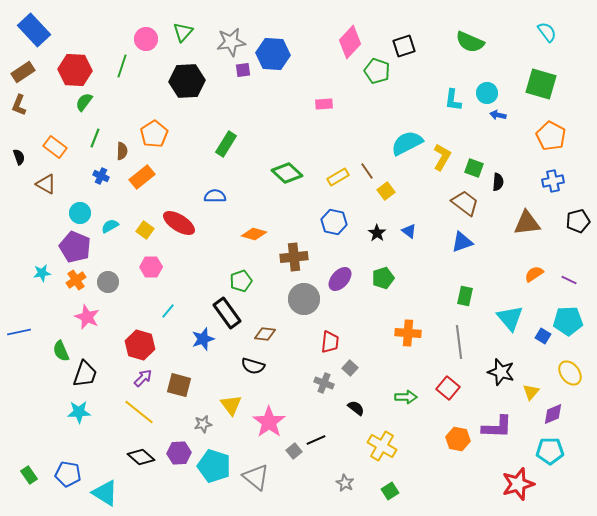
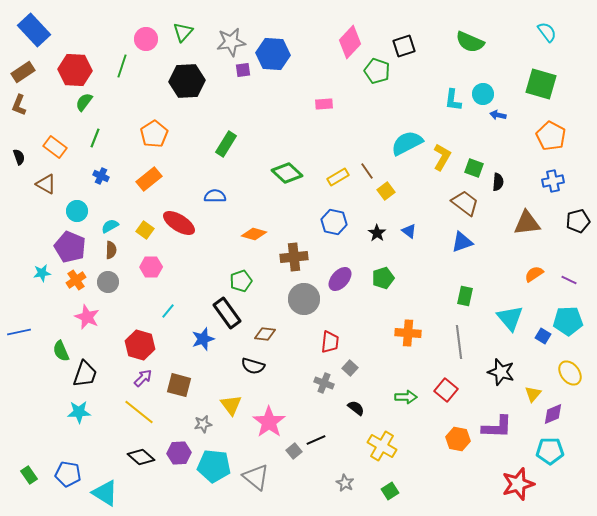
cyan circle at (487, 93): moved 4 px left, 1 px down
brown semicircle at (122, 151): moved 11 px left, 99 px down
orange rectangle at (142, 177): moved 7 px right, 2 px down
cyan circle at (80, 213): moved 3 px left, 2 px up
purple pentagon at (75, 247): moved 5 px left
red square at (448, 388): moved 2 px left, 2 px down
yellow triangle at (531, 392): moved 2 px right, 2 px down
cyan pentagon at (214, 466): rotated 12 degrees counterclockwise
